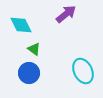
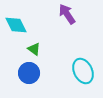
purple arrow: moved 1 px right; rotated 85 degrees counterclockwise
cyan diamond: moved 5 px left
